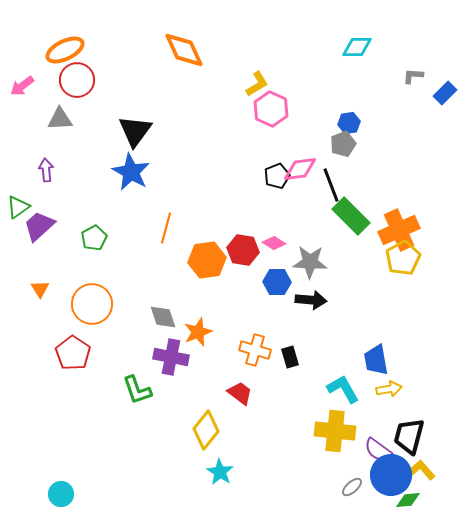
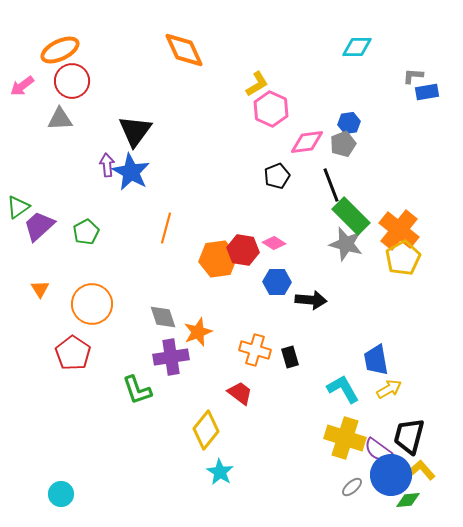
orange ellipse at (65, 50): moved 5 px left
red circle at (77, 80): moved 5 px left, 1 px down
blue rectangle at (445, 93): moved 18 px left, 1 px up; rotated 35 degrees clockwise
pink diamond at (300, 169): moved 7 px right, 27 px up
purple arrow at (46, 170): moved 61 px right, 5 px up
orange cross at (399, 230): rotated 27 degrees counterclockwise
green pentagon at (94, 238): moved 8 px left, 6 px up
orange hexagon at (207, 260): moved 11 px right, 1 px up
gray star at (310, 262): moved 36 px right, 18 px up; rotated 12 degrees clockwise
purple cross at (171, 357): rotated 20 degrees counterclockwise
yellow arrow at (389, 389): rotated 20 degrees counterclockwise
yellow cross at (335, 431): moved 10 px right, 7 px down; rotated 12 degrees clockwise
